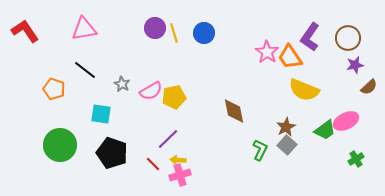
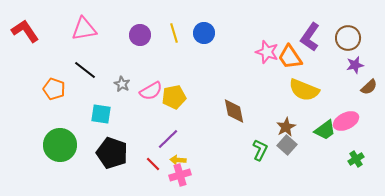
purple circle: moved 15 px left, 7 px down
pink star: rotated 15 degrees counterclockwise
